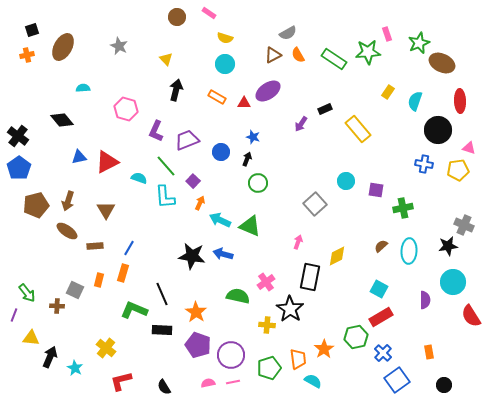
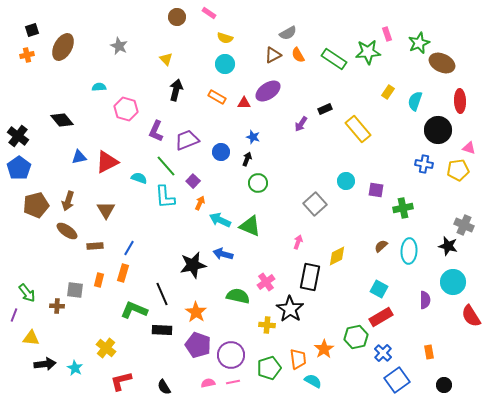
cyan semicircle at (83, 88): moved 16 px right, 1 px up
black star at (448, 246): rotated 24 degrees clockwise
black star at (192, 256): moved 1 px right, 9 px down; rotated 20 degrees counterclockwise
gray square at (75, 290): rotated 18 degrees counterclockwise
black arrow at (50, 357): moved 5 px left, 7 px down; rotated 60 degrees clockwise
